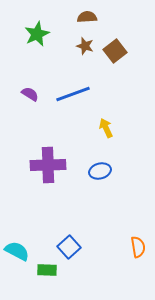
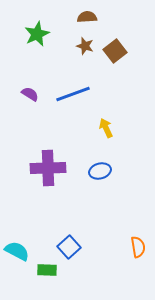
purple cross: moved 3 px down
